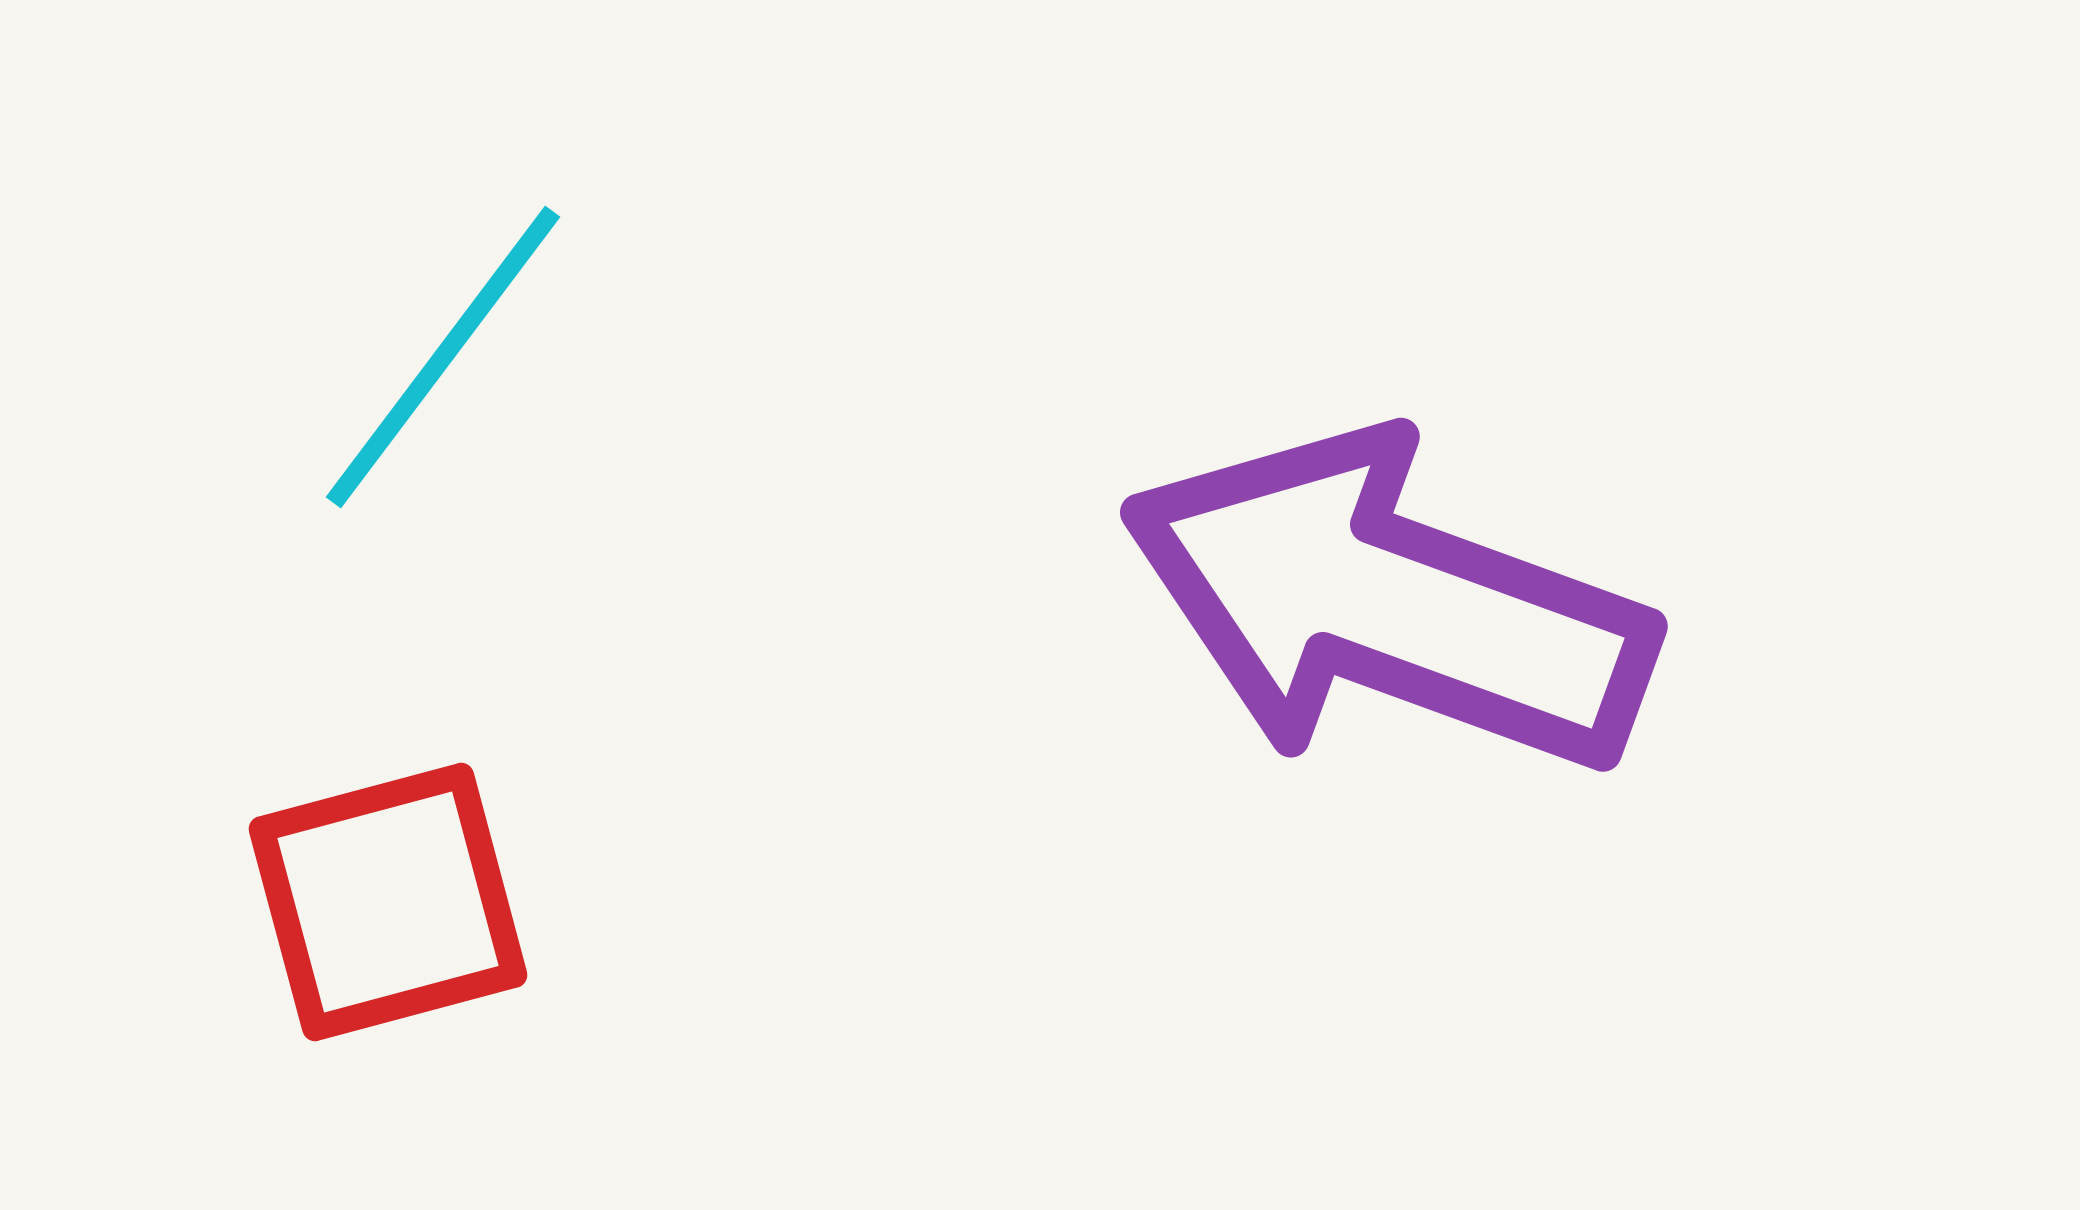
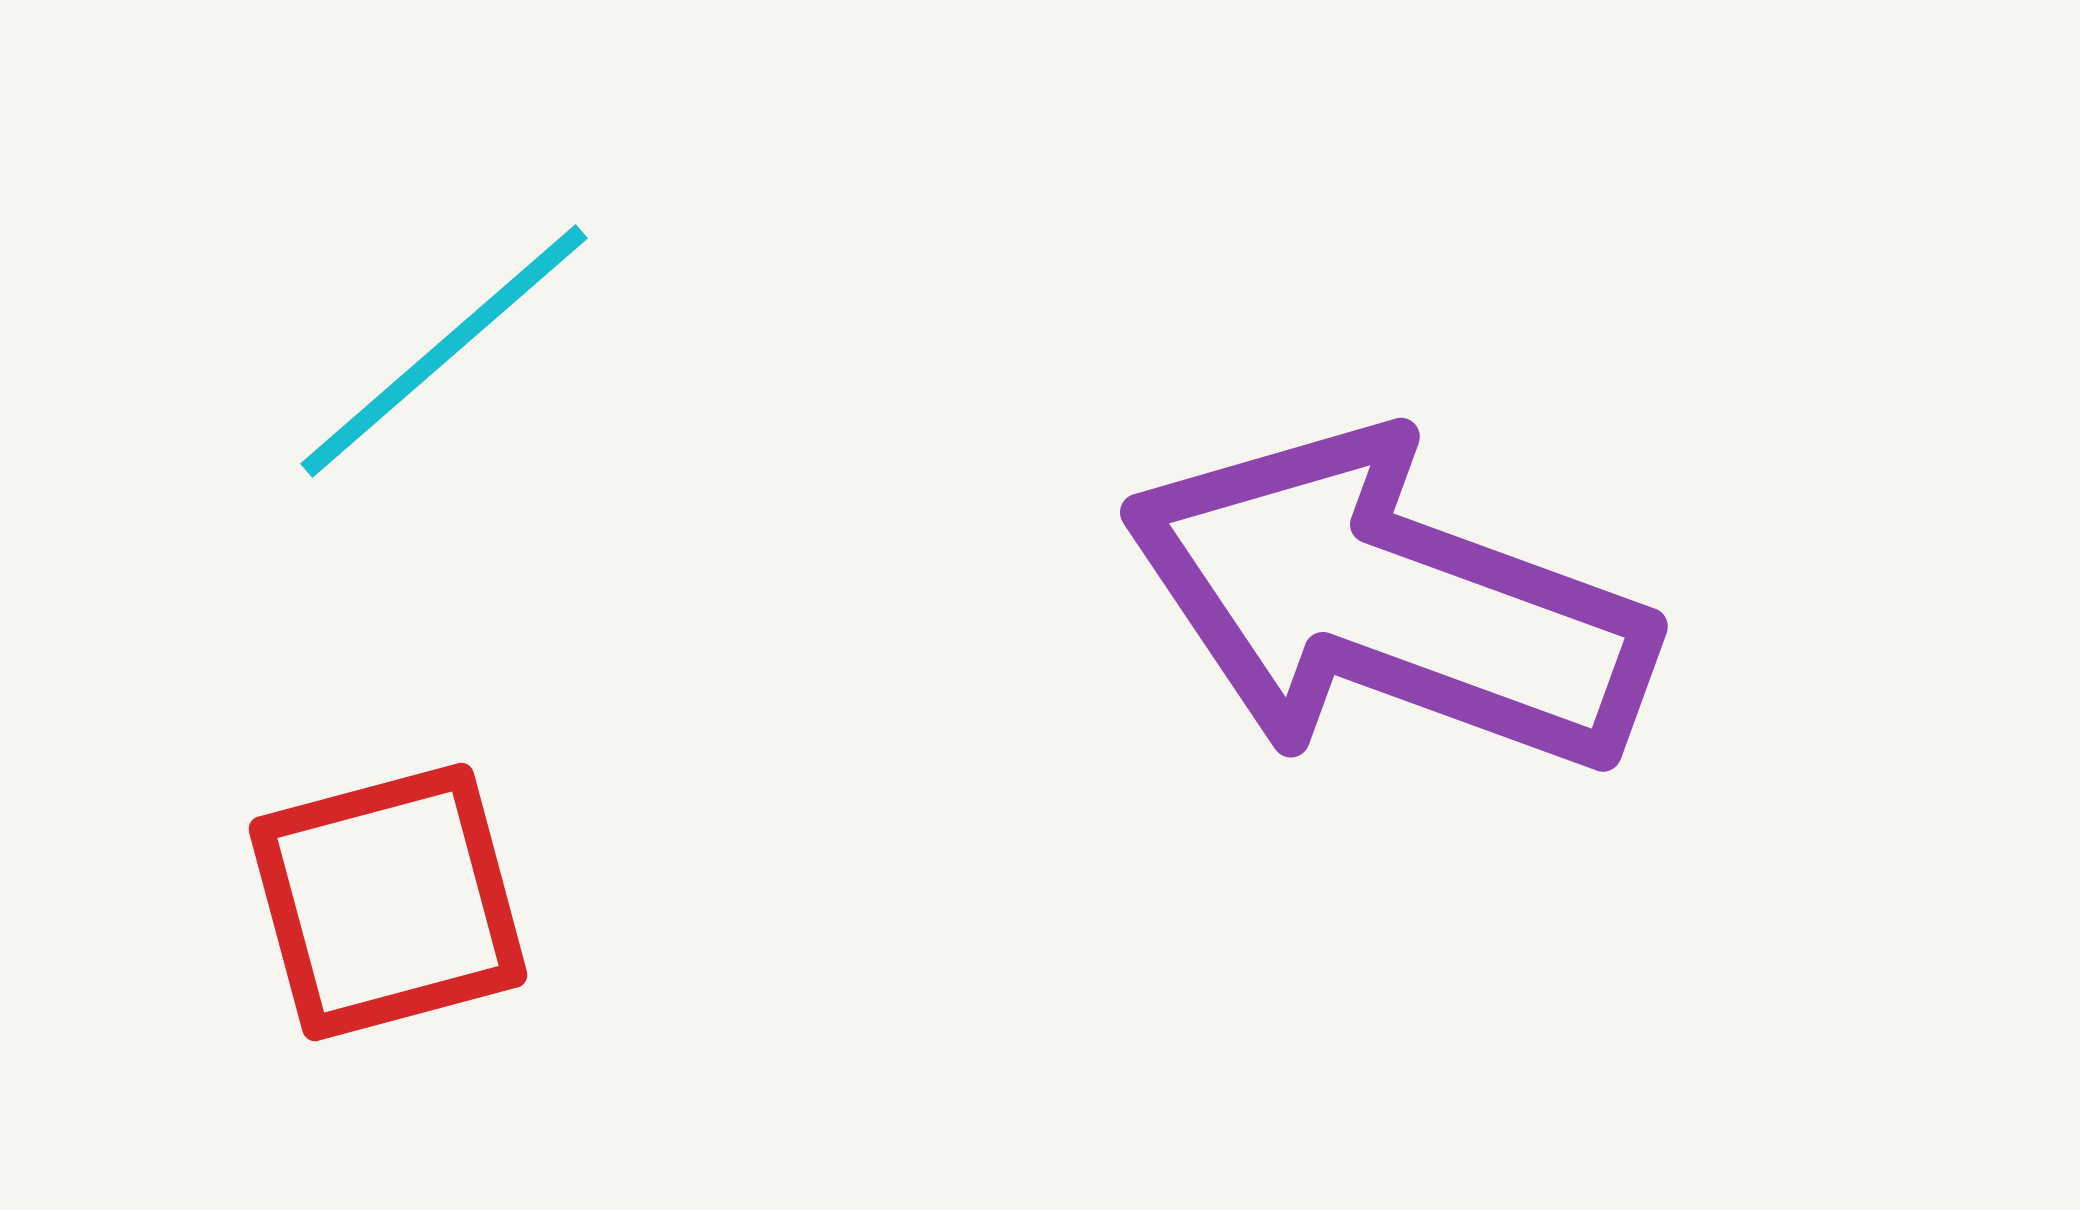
cyan line: moved 1 px right, 6 px up; rotated 12 degrees clockwise
